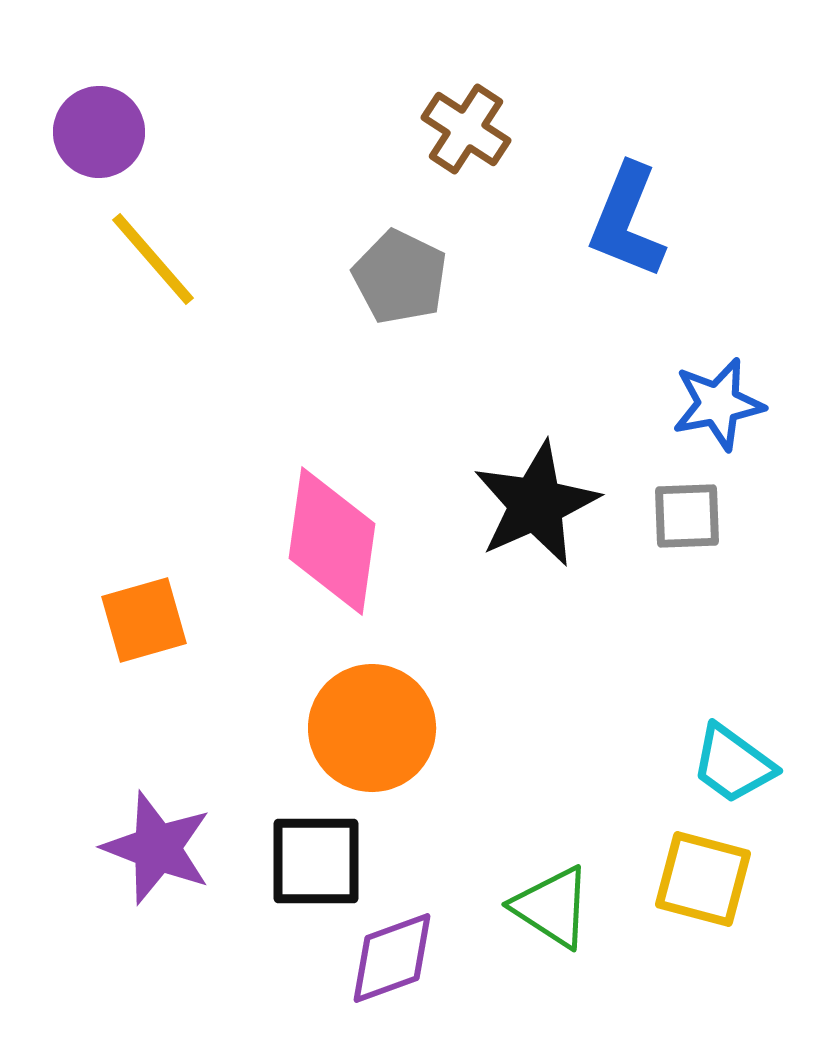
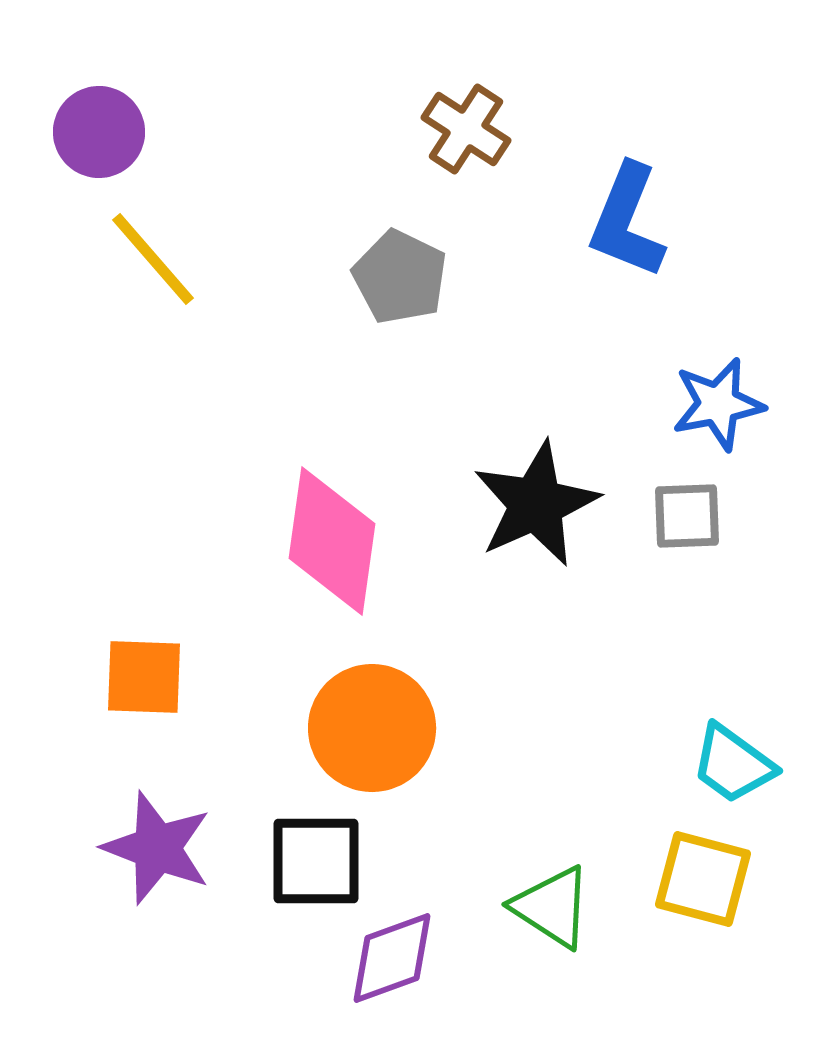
orange square: moved 57 px down; rotated 18 degrees clockwise
